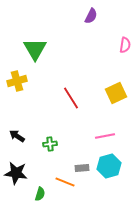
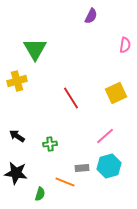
pink line: rotated 30 degrees counterclockwise
